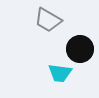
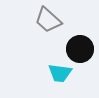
gray trapezoid: rotated 12 degrees clockwise
